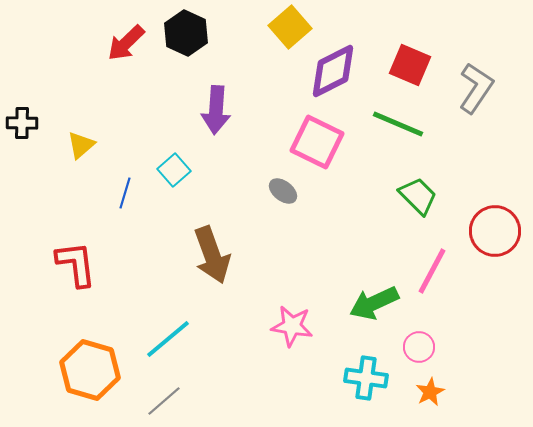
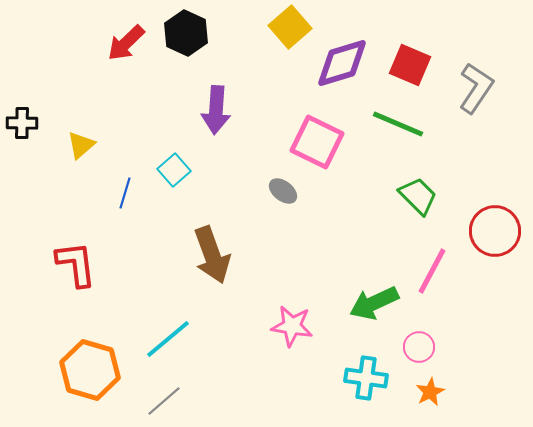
purple diamond: moved 9 px right, 8 px up; rotated 10 degrees clockwise
